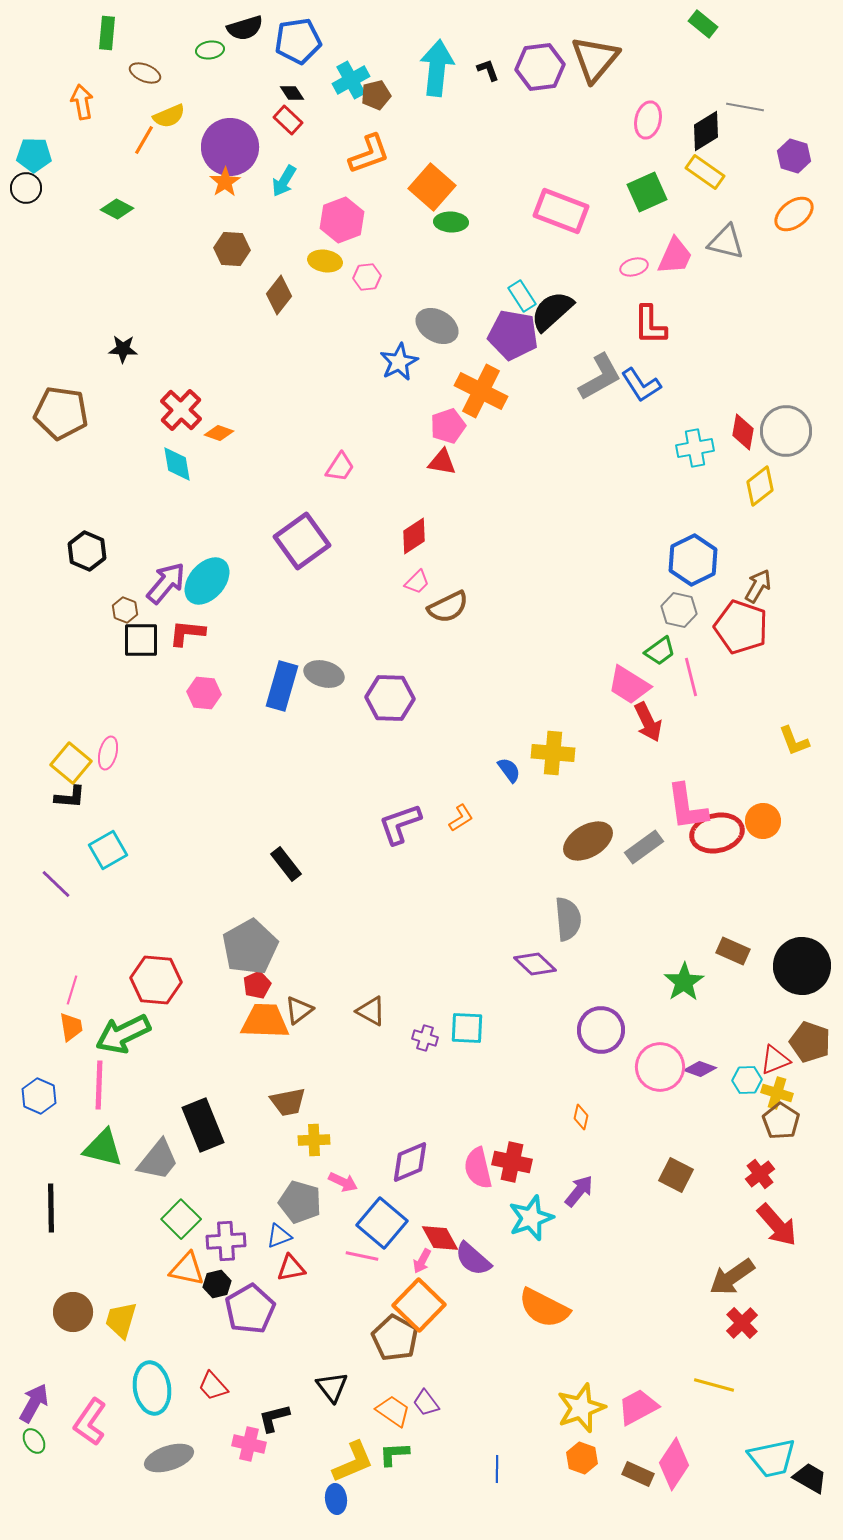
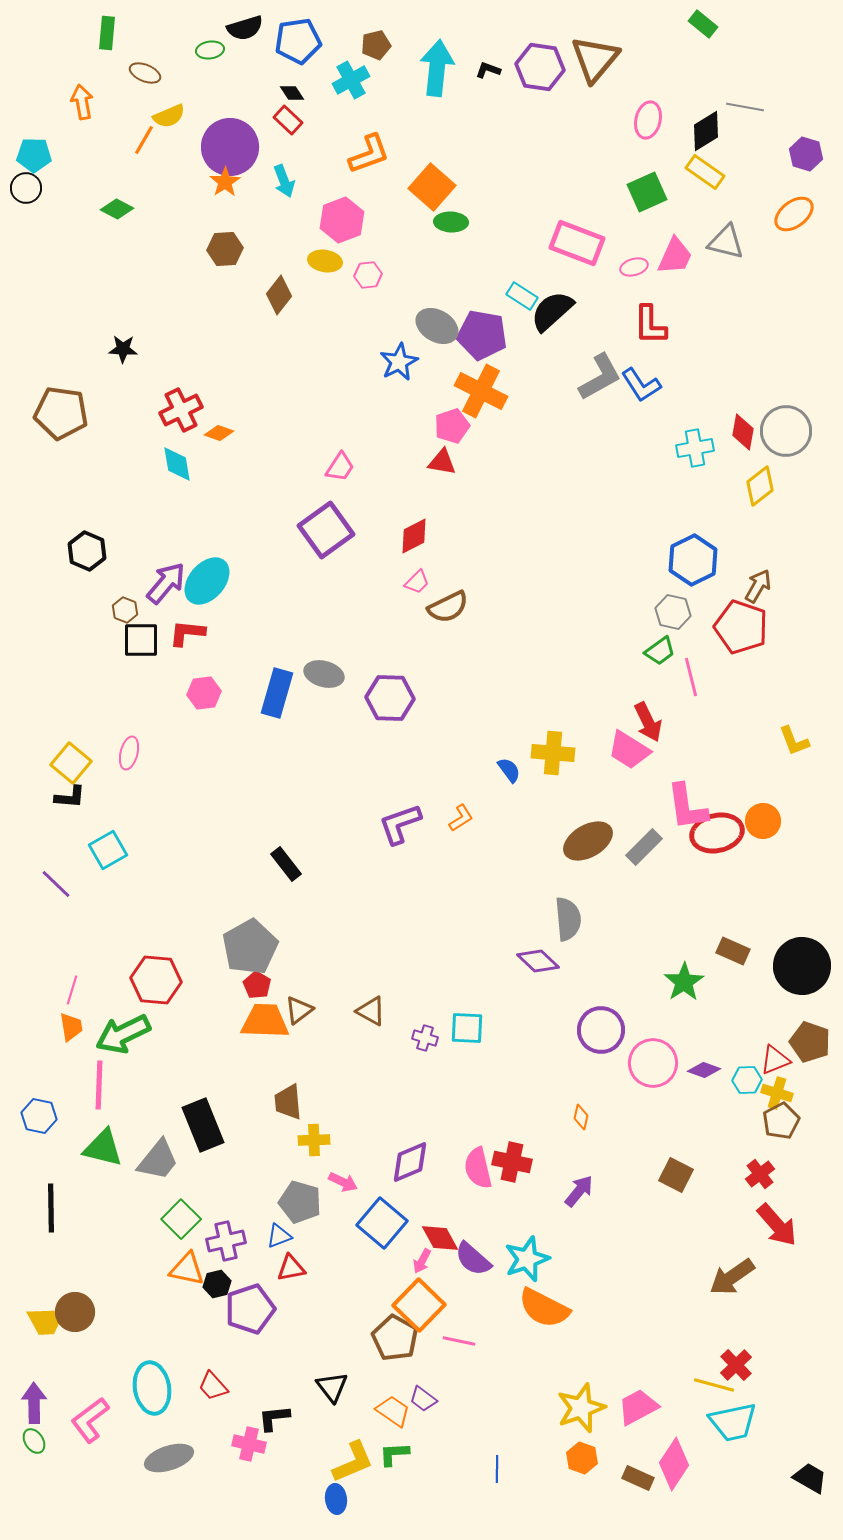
purple hexagon at (540, 67): rotated 15 degrees clockwise
black L-shape at (488, 70): rotated 50 degrees counterclockwise
brown pentagon at (376, 95): moved 50 px up
purple hexagon at (794, 156): moved 12 px right, 2 px up
cyan arrow at (284, 181): rotated 52 degrees counterclockwise
pink rectangle at (561, 211): moved 16 px right, 32 px down
brown hexagon at (232, 249): moved 7 px left; rotated 8 degrees counterclockwise
pink hexagon at (367, 277): moved 1 px right, 2 px up
cyan rectangle at (522, 296): rotated 24 degrees counterclockwise
purple pentagon at (513, 335): moved 31 px left
red cross at (181, 410): rotated 21 degrees clockwise
pink pentagon at (448, 426): moved 4 px right
red diamond at (414, 536): rotated 6 degrees clockwise
purple square at (302, 541): moved 24 px right, 11 px up
gray hexagon at (679, 610): moved 6 px left, 2 px down
pink trapezoid at (629, 685): moved 65 px down
blue rectangle at (282, 686): moved 5 px left, 7 px down
pink hexagon at (204, 693): rotated 12 degrees counterclockwise
pink ellipse at (108, 753): moved 21 px right
gray rectangle at (644, 847): rotated 9 degrees counterclockwise
purple diamond at (535, 964): moved 3 px right, 3 px up
red pentagon at (257, 985): rotated 16 degrees counterclockwise
pink circle at (660, 1067): moved 7 px left, 4 px up
purple diamond at (700, 1069): moved 4 px right, 1 px down
blue hexagon at (39, 1096): moved 20 px down; rotated 12 degrees counterclockwise
brown trapezoid at (288, 1102): rotated 96 degrees clockwise
brown pentagon at (781, 1121): rotated 12 degrees clockwise
cyan star at (531, 1218): moved 4 px left, 41 px down
purple cross at (226, 1241): rotated 9 degrees counterclockwise
pink line at (362, 1256): moved 97 px right, 85 px down
purple pentagon at (250, 1309): rotated 12 degrees clockwise
brown circle at (73, 1312): moved 2 px right
yellow trapezoid at (121, 1320): moved 75 px left, 1 px down; rotated 108 degrees counterclockwise
red cross at (742, 1323): moved 6 px left, 42 px down
purple arrow at (34, 1403): rotated 30 degrees counterclockwise
purple trapezoid at (426, 1403): moved 3 px left, 4 px up; rotated 16 degrees counterclockwise
black L-shape at (274, 1418): rotated 8 degrees clockwise
pink L-shape at (90, 1422): moved 2 px up; rotated 18 degrees clockwise
cyan trapezoid at (772, 1458): moved 39 px left, 36 px up
brown rectangle at (638, 1474): moved 4 px down
